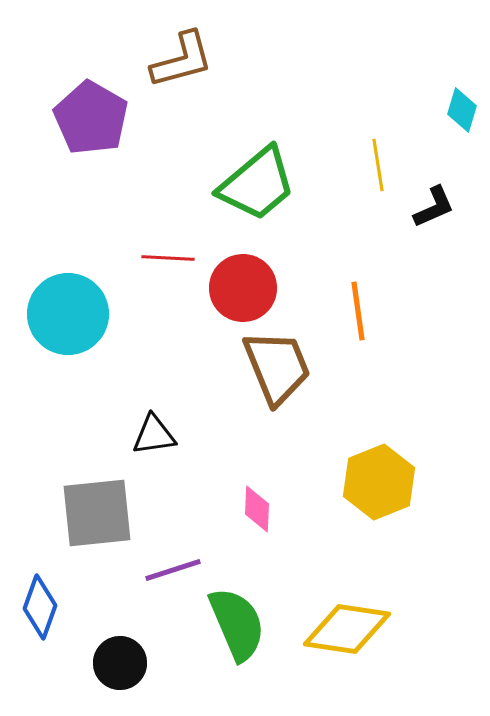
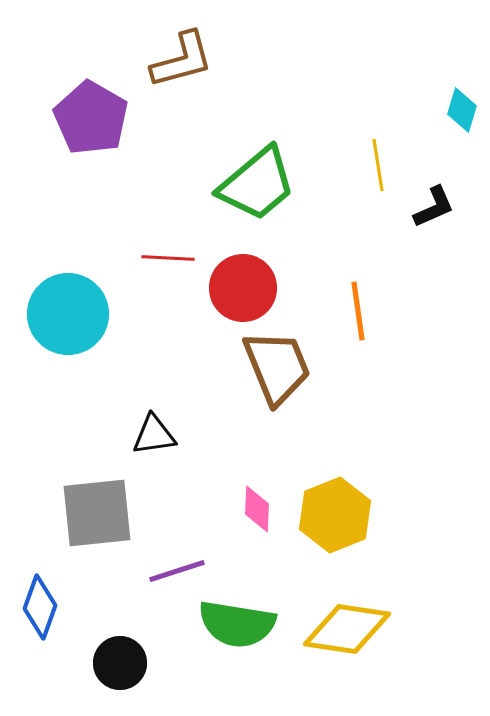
yellow hexagon: moved 44 px left, 33 px down
purple line: moved 4 px right, 1 px down
green semicircle: rotated 122 degrees clockwise
